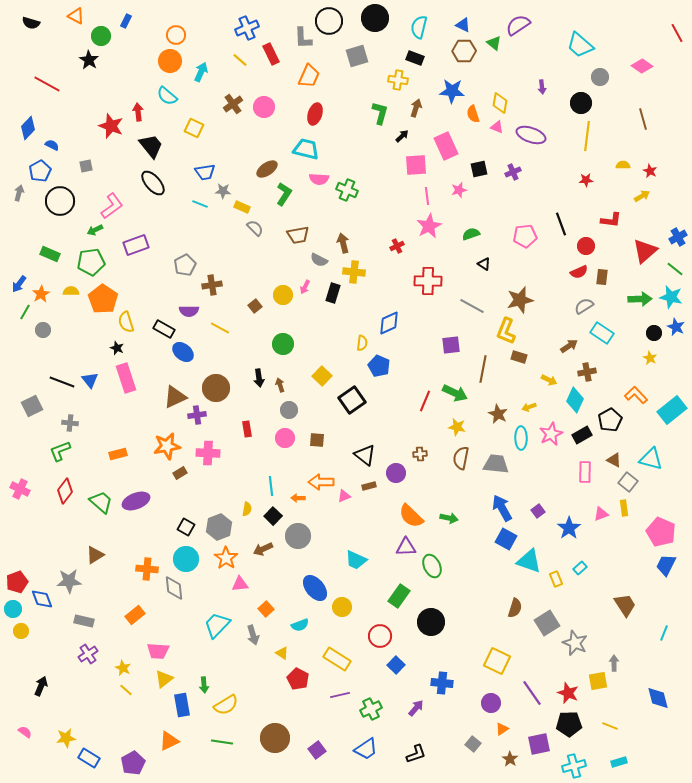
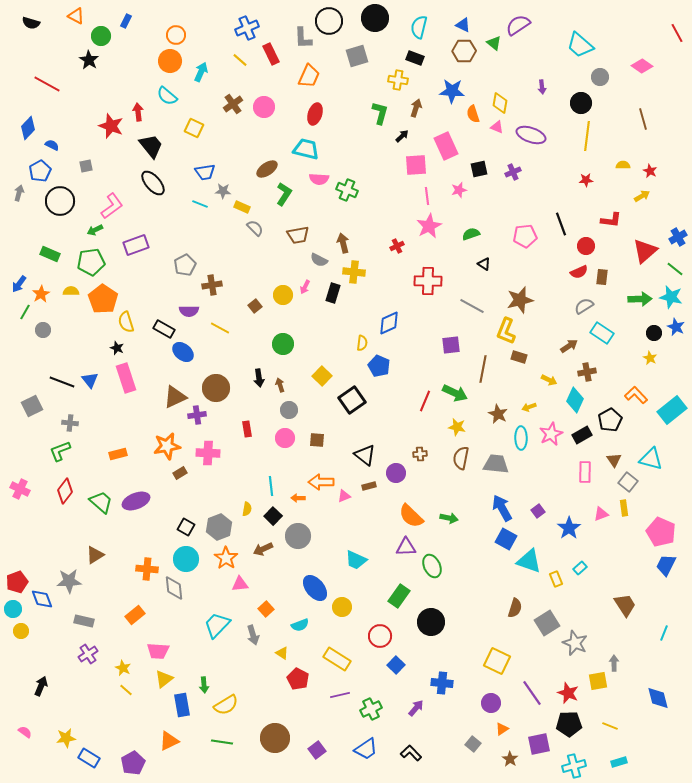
brown triangle at (614, 460): rotated 28 degrees clockwise
black L-shape at (416, 754): moved 5 px left, 1 px up; rotated 115 degrees counterclockwise
